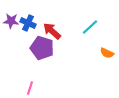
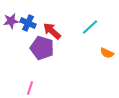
purple star: rotated 14 degrees counterclockwise
